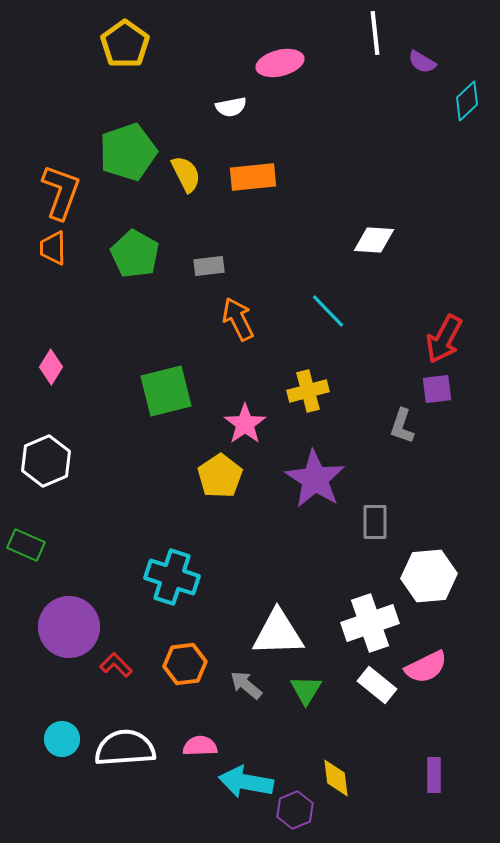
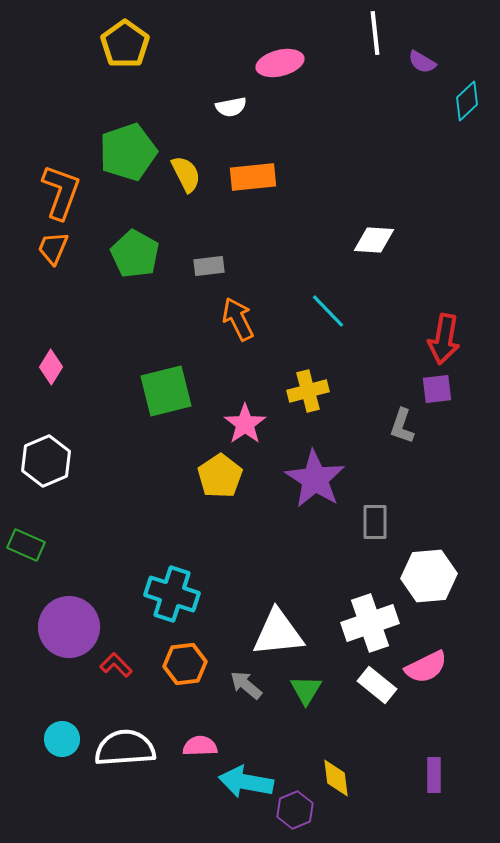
orange trapezoid at (53, 248): rotated 24 degrees clockwise
red arrow at (444, 339): rotated 18 degrees counterclockwise
cyan cross at (172, 577): moved 17 px down
white triangle at (278, 633): rotated 4 degrees counterclockwise
